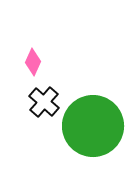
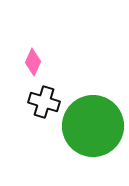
black cross: rotated 24 degrees counterclockwise
